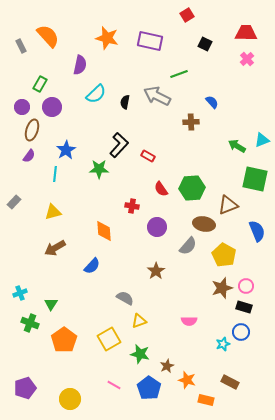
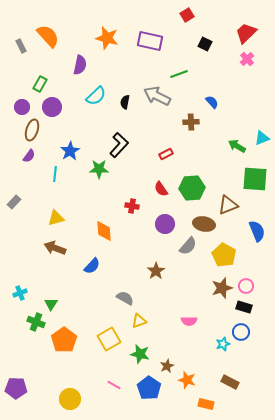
red trapezoid at (246, 33): rotated 45 degrees counterclockwise
cyan semicircle at (96, 94): moved 2 px down
cyan triangle at (262, 140): moved 2 px up
blue star at (66, 150): moved 4 px right, 1 px down
red rectangle at (148, 156): moved 18 px right, 2 px up; rotated 56 degrees counterclockwise
green square at (255, 179): rotated 8 degrees counterclockwise
yellow triangle at (53, 212): moved 3 px right, 6 px down
purple circle at (157, 227): moved 8 px right, 3 px up
brown arrow at (55, 248): rotated 50 degrees clockwise
green cross at (30, 323): moved 6 px right, 1 px up
purple pentagon at (25, 388): moved 9 px left; rotated 20 degrees clockwise
orange rectangle at (206, 400): moved 4 px down
